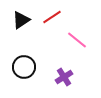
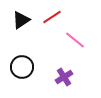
pink line: moved 2 px left
black circle: moved 2 px left
